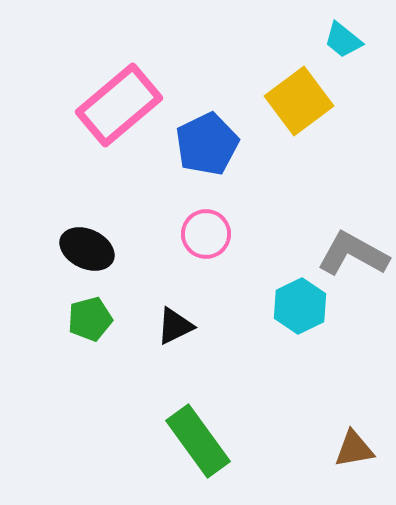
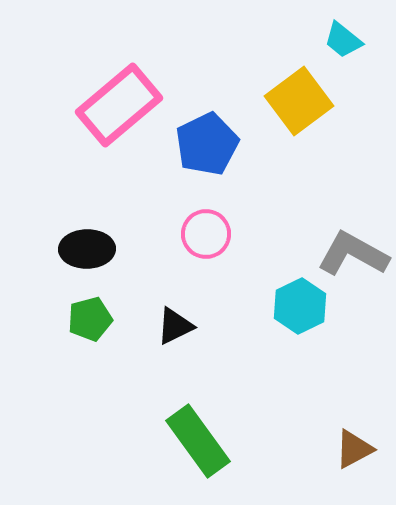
black ellipse: rotated 26 degrees counterclockwise
brown triangle: rotated 18 degrees counterclockwise
